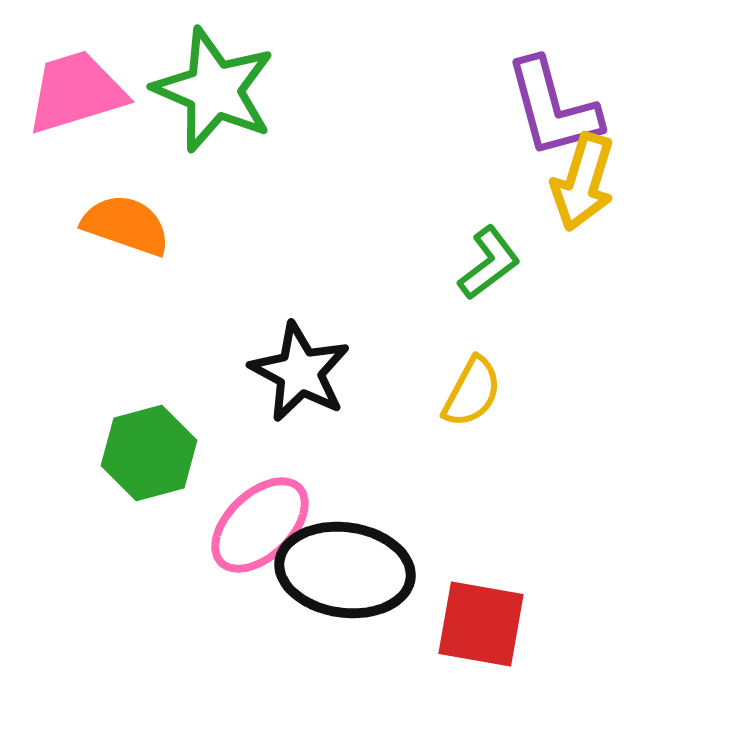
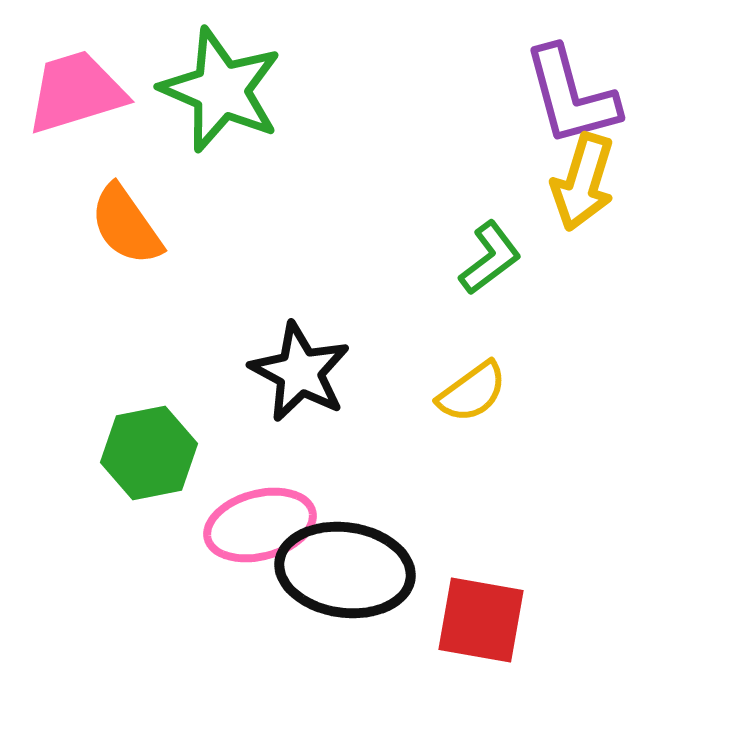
green star: moved 7 px right
purple L-shape: moved 18 px right, 12 px up
orange semicircle: rotated 144 degrees counterclockwise
green L-shape: moved 1 px right, 5 px up
yellow semicircle: rotated 26 degrees clockwise
green hexagon: rotated 4 degrees clockwise
pink ellipse: rotated 29 degrees clockwise
red square: moved 4 px up
